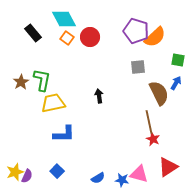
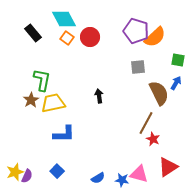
brown star: moved 10 px right, 18 px down
brown line: moved 3 px left, 1 px down; rotated 40 degrees clockwise
